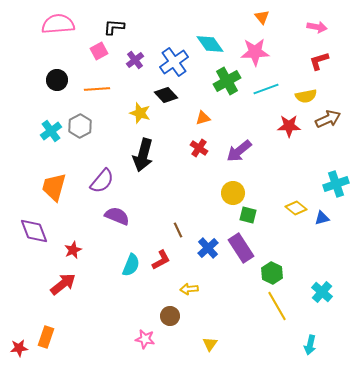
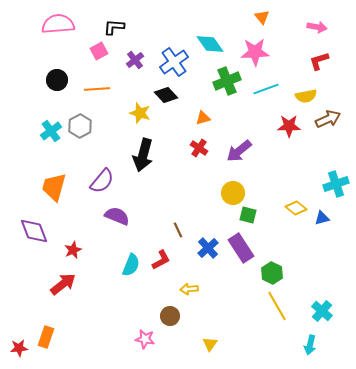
green cross at (227, 81): rotated 8 degrees clockwise
cyan cross at (322, 292): moved 19 px down
